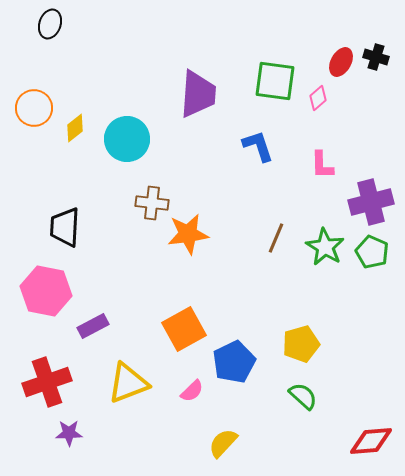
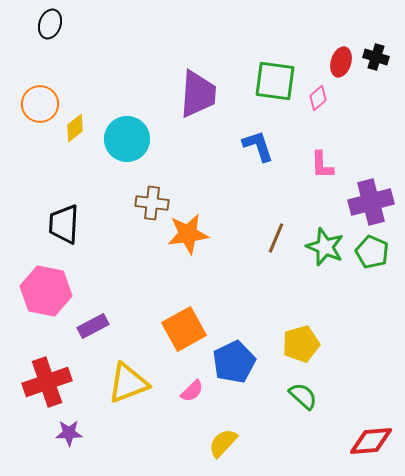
red ellipse: rotated 12 degrees counterclockwise
orange circle: moved 6 px right, 4 px up
black trapezoid: moved 1 px left, 3 px up
green star: rotated 9 degrees counterclockwise
